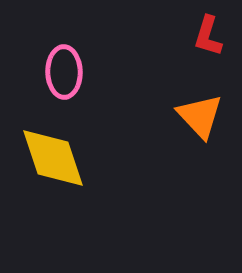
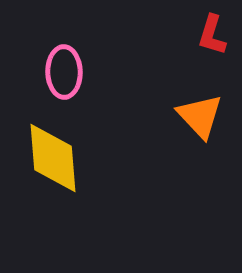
red L-shape: moved 4 px right, 1 px up
yellow diamond: rotated 14 degrees clockwise
